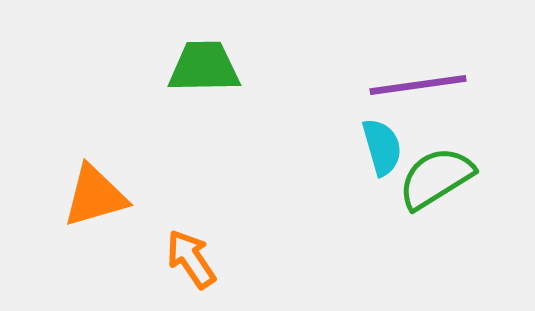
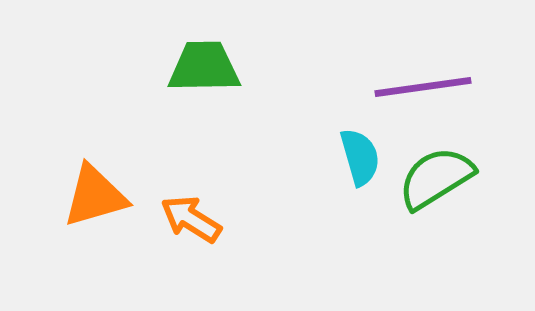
purple line: moved 5 px right, 2 px down
cyan semicircle: moved 22 px left, 10 px down
orange arrow: moved 40 px up; rotated 24 degrees counterclockwise
